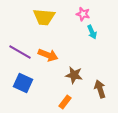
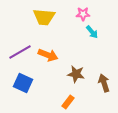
pink star: rotated 16 degrees counterclockwise
cyan arrow: rotated 16 degrees counterclockwise
purple line: rotated 60 degrees counterclockwise
brown star: moved 2 px right, 1 px up
brown arrow: moved 4 px right, 6 px up
orange rectangle: moved 3 px right
